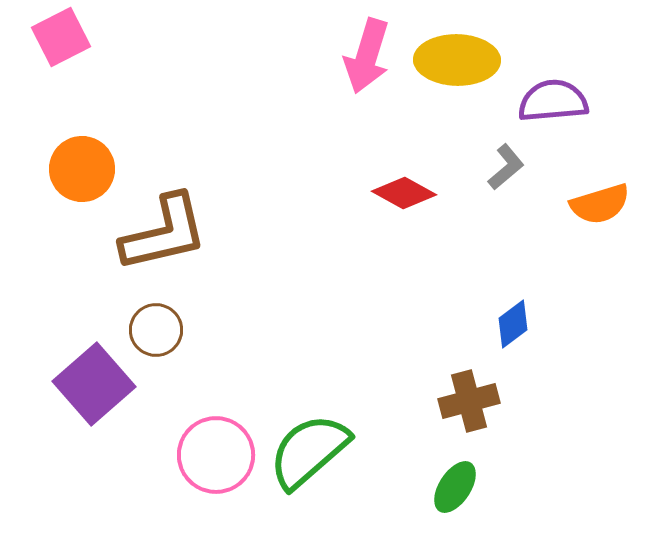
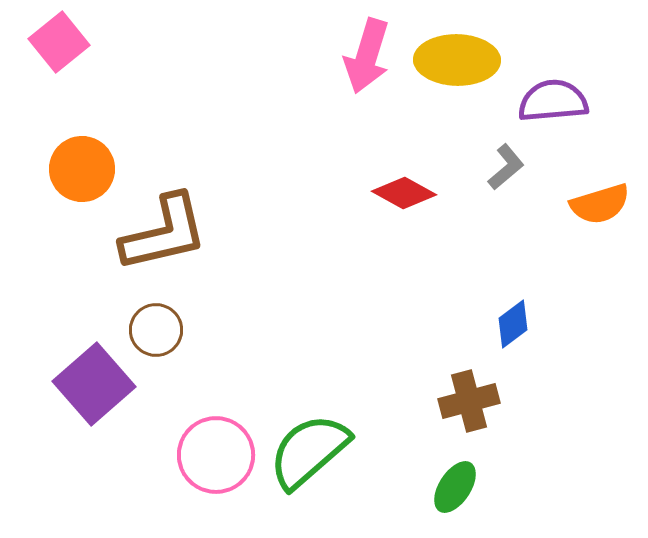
pink square: moved 2 px left, 5 px down; rotated 12 degrees counterclockwise
